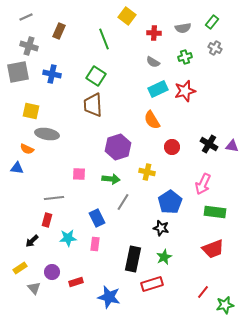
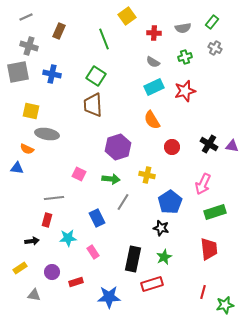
yellow square at (127, 16): rotated 18 degrees clockwise
cyan rectangle at (158, 89): moved 4 px left, 2 px up
yellow cross at (147, 172): moved 3 px down
pink square at (79, 174): rotated 24 degrees clockwise
green rectangle at (215, 212): rotated 25 degrees counterclockwise
black arrow at (32, 241): rotated 144 degrees counterclockwise
pink rectangle at (95, 244): moved 2 px left, 8 px down; rotated 40 degrees counterclockwise
red trapezoid at (213, 249): moved 4 px left; rotated 75 degrees counterclockwise
gray triangle at (34, 288): moved 7 px down; rotated 40 degrees counterclockwise
red line at (203, 292): rotated 24 degrees counterclockwise
blue star at (109, 297): rotated 15 degrees counterclockwise
